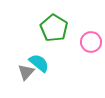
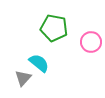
green pentagon: rotated 20 degrees counterclockwise
gray triangle: moved 3 px left, 6 px down
